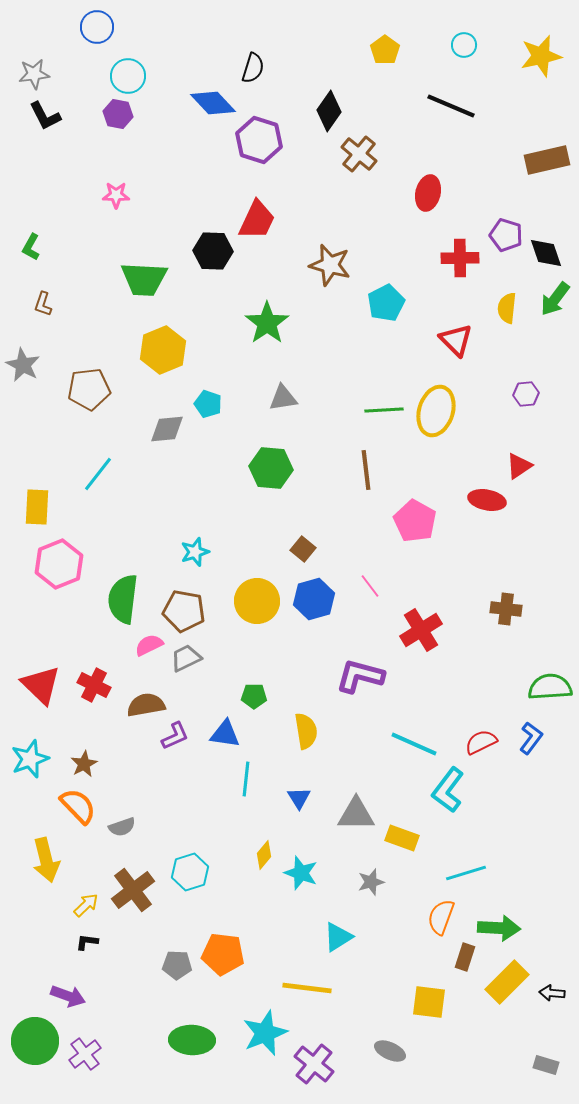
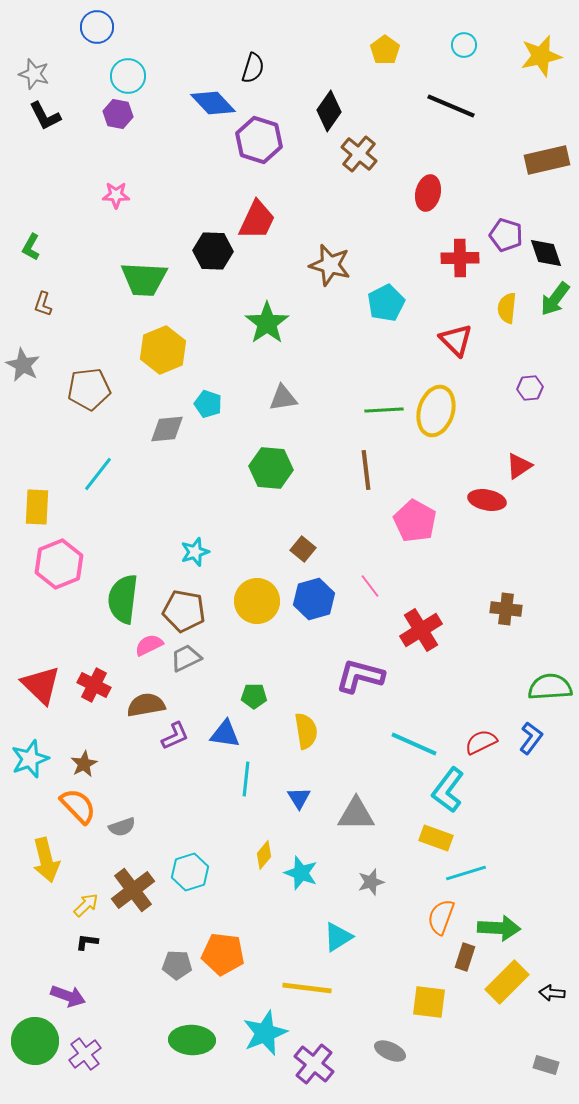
gray star at (34, 74): rotated 24 degrees clockwise
purple hexagon at (526, 394): moved 4 px right, 6 px up
yellow rectangle at (402, 838): moved 34 px right
